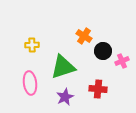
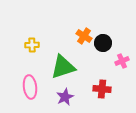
black circle: moved 8 px up
pink ellipse: moved 4 px down
red cross: moved 4 px right
